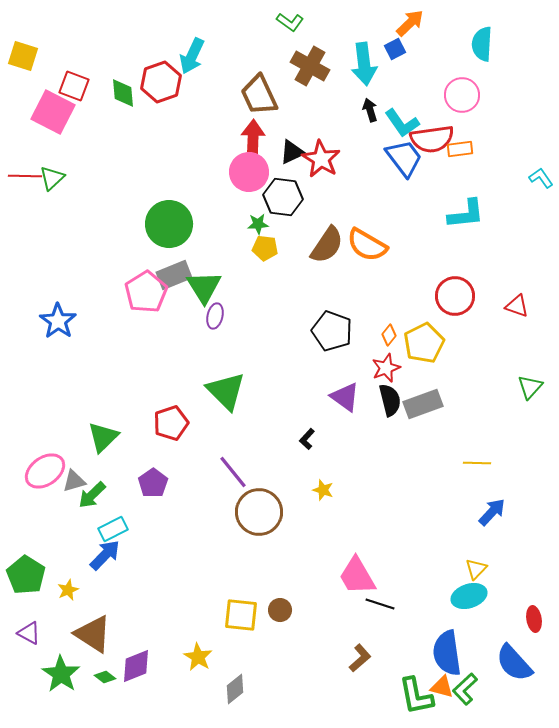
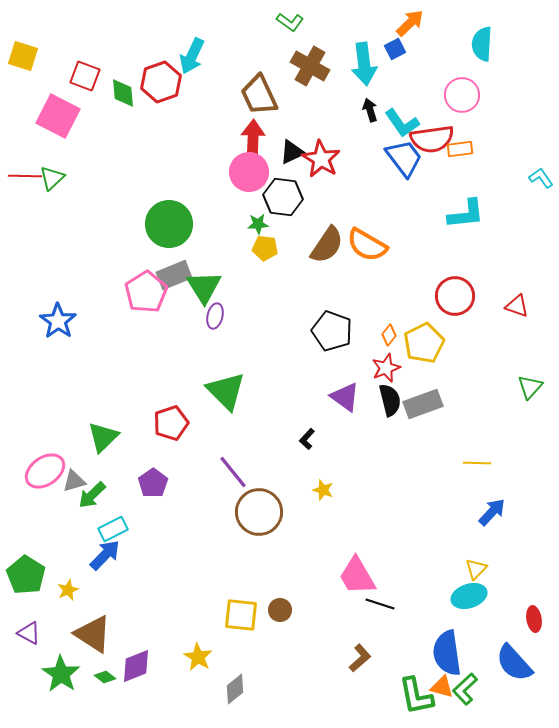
red square at (74, 86): moved 11 px right, 10 px up
pink square at (53, 112): moved 5 px right, 4 px down
